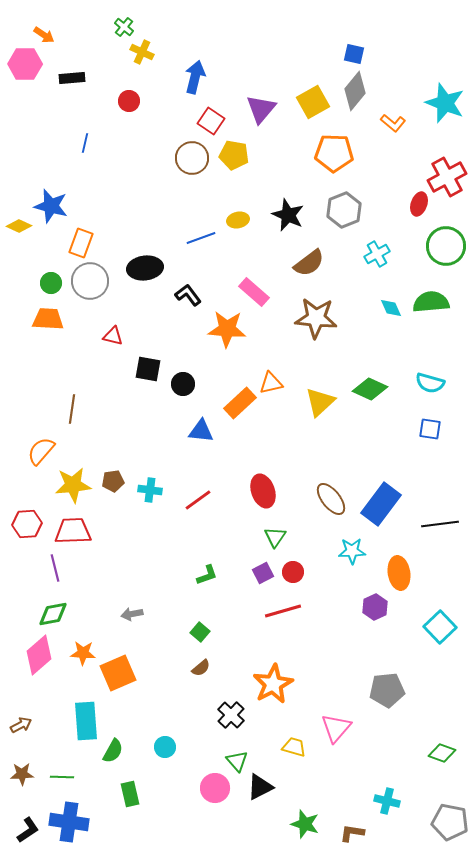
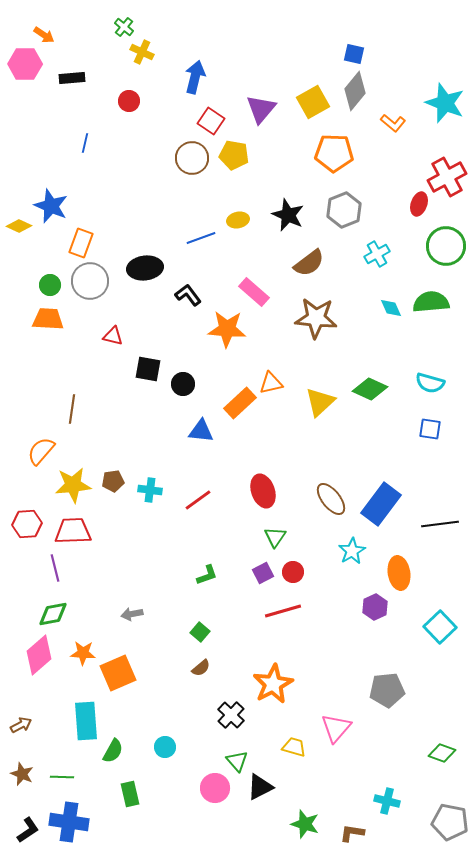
blue star at (51, 206): rotated 8 degrees clockwise
green circle at (51, 283): moved 1 px left, 2 px down
cyan star at (352, 551): rotated 28 degrees counterclockwise
brown star at (22, 774): rotated 25 degrees clockwise
